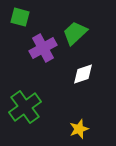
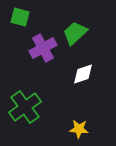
yellow star: rotated 24 degrees clockwise
